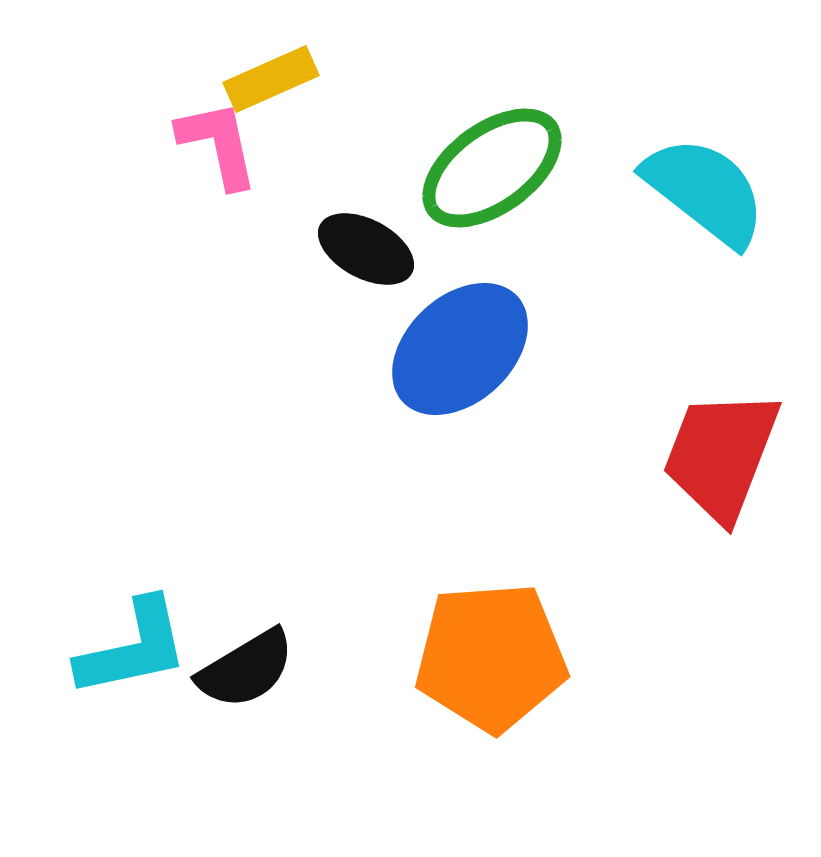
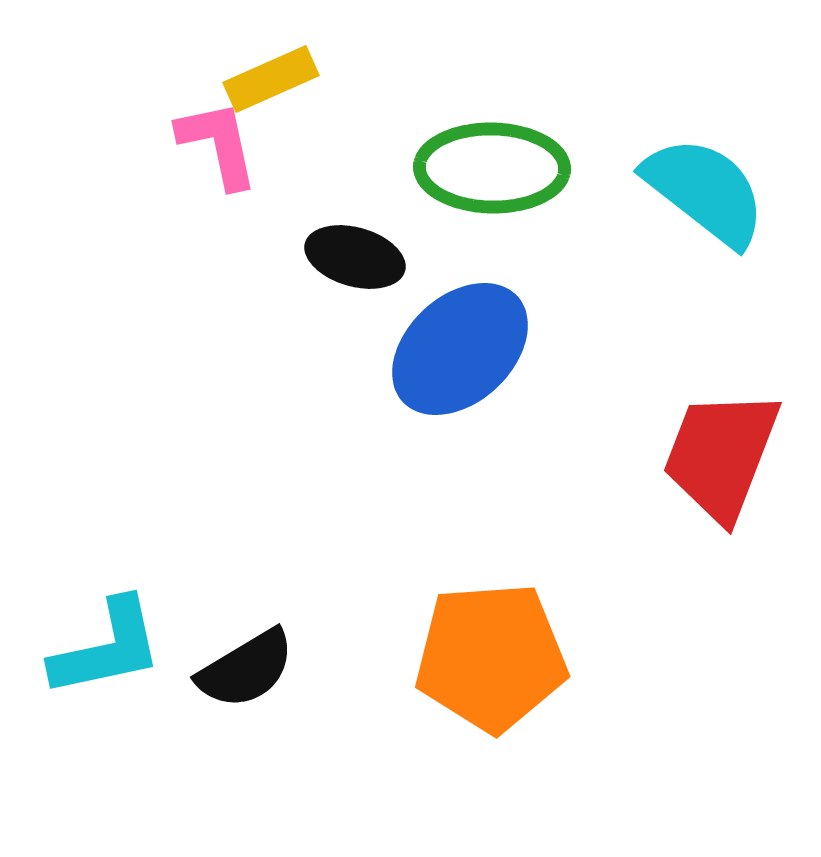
green ellipse: rotated 37 degrees clockwise
black ellipse: moved 11 px left, 8 px down; rotated 12 degrees counterclockwise
cyan L-shape: moved 26 px left
